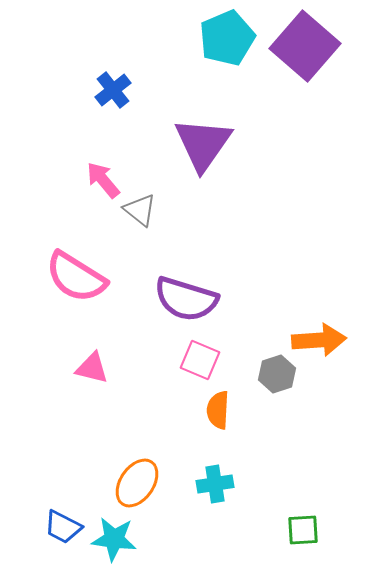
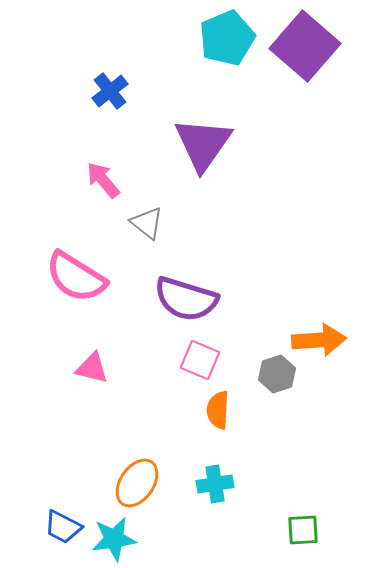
blue cross: moved 3 px left, 1 px down
gray triangle: moved 7 px right, 13 px down
cyan star: rotated 15 degrees counterclockwise
